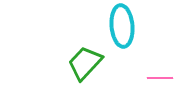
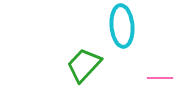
green trapezoid: moved 1 px left, 2 px down
